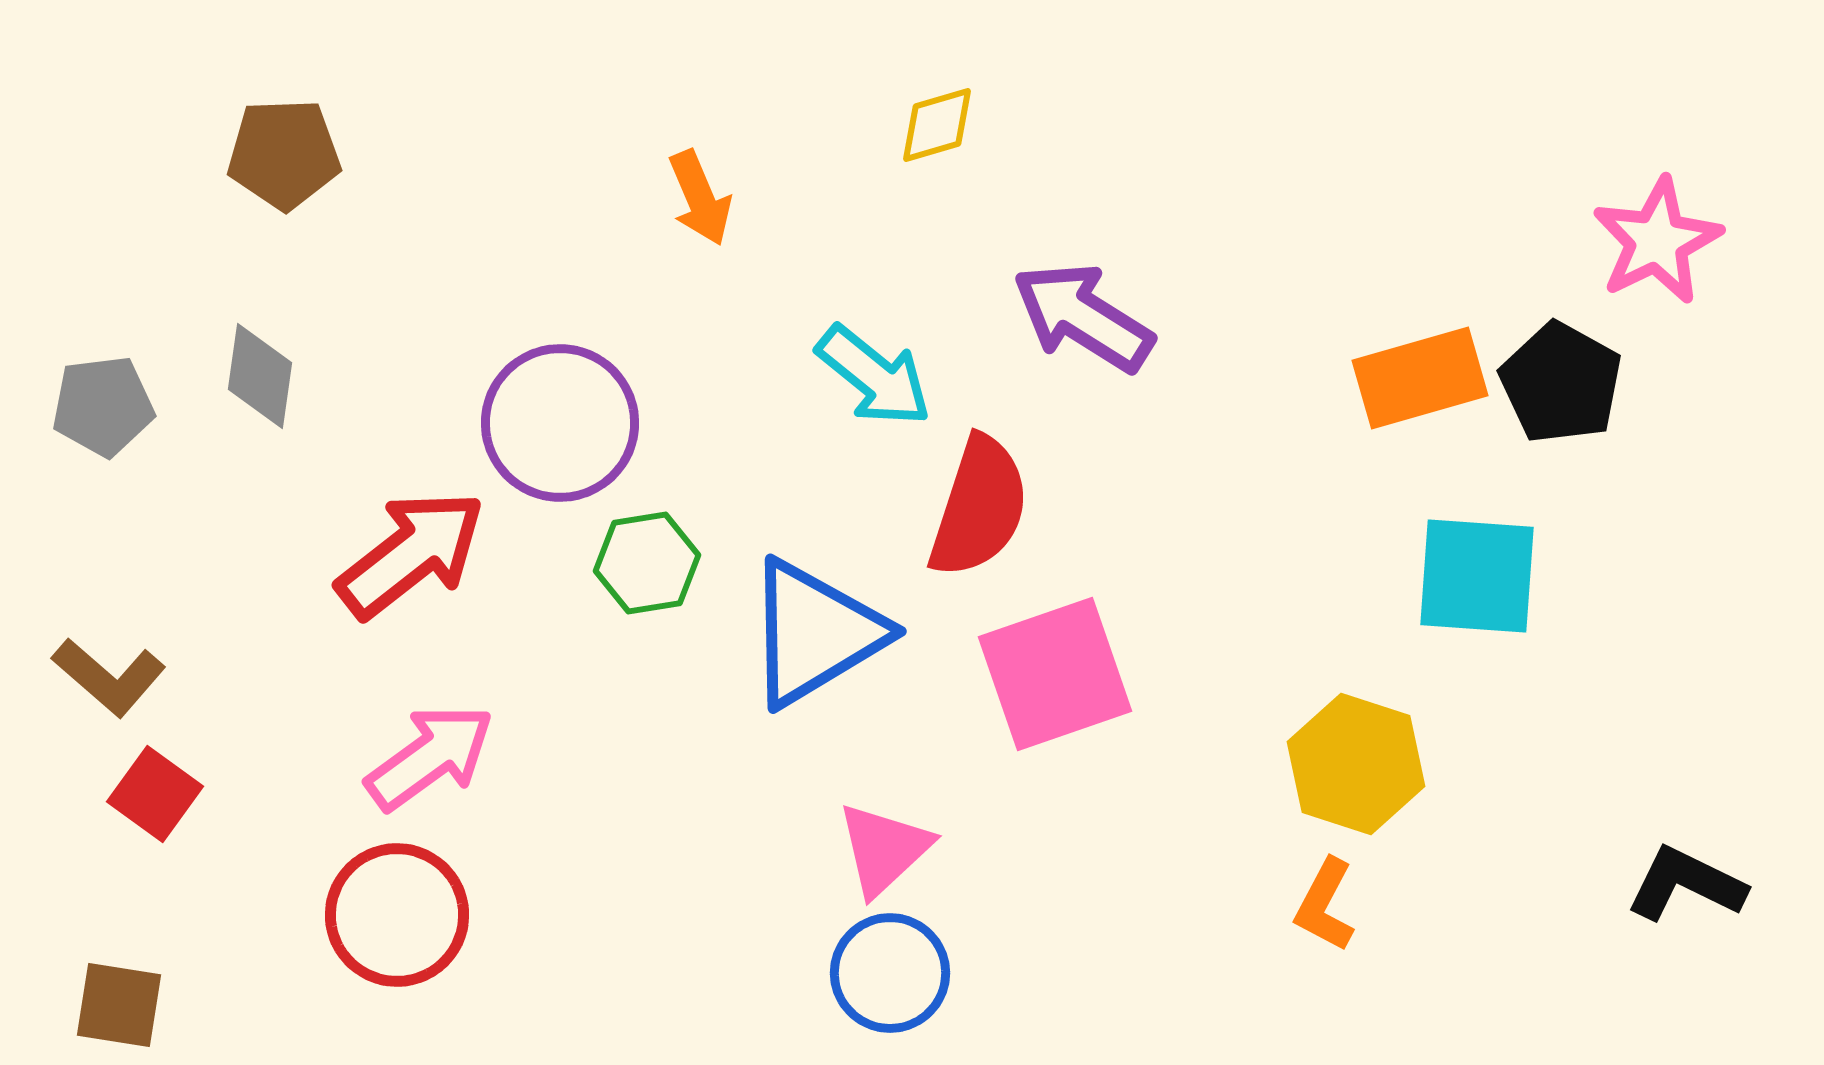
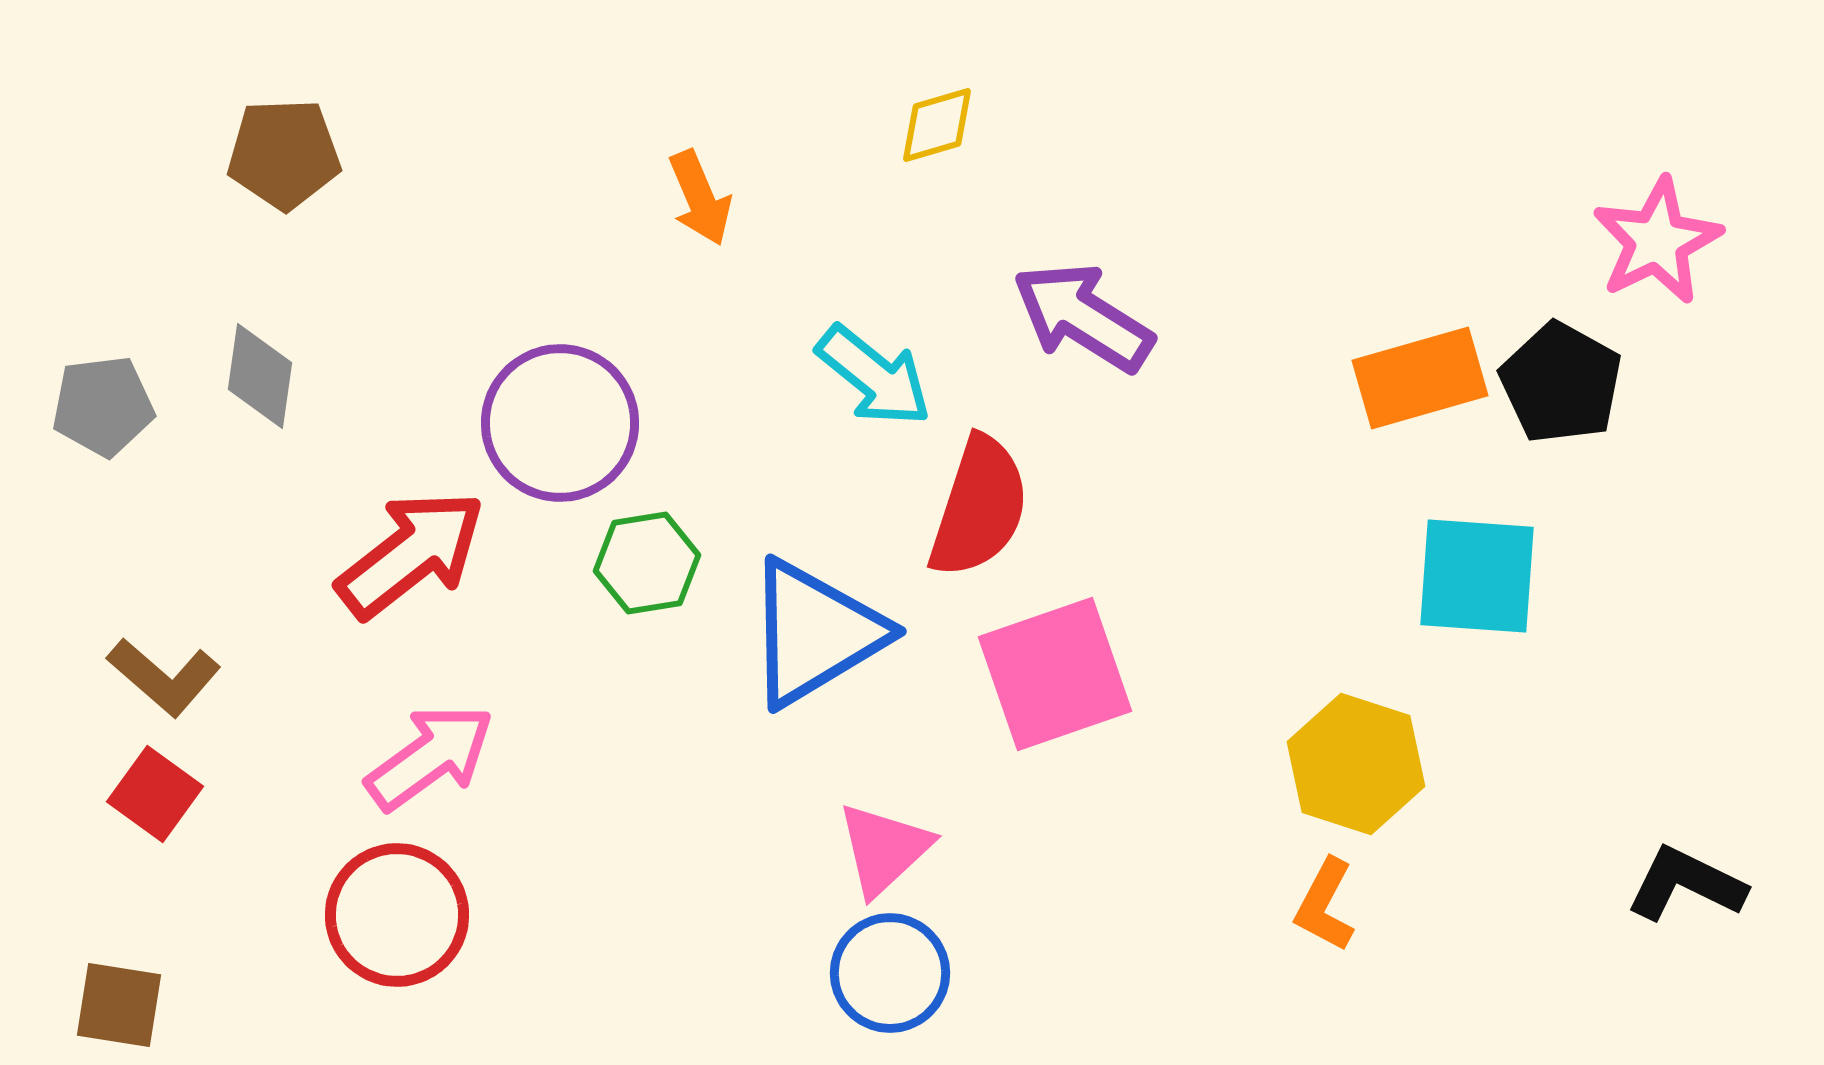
brown L-shape: moved 55 px right
